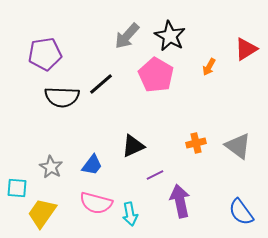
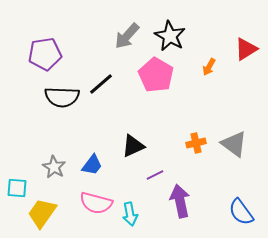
gray triangle: moved 4 px left, 2 px up
gray star: moved 3 px right
